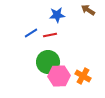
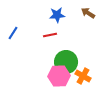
brown arrow: moved 3 px down
blue line: moved 18 px left; rotated 24 degrees counterclockwise
green circle: moved 18 px right
